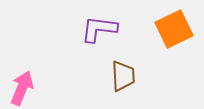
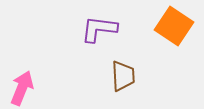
orange square: moved 3 px up; rotated 30 degrees counterclockwise
